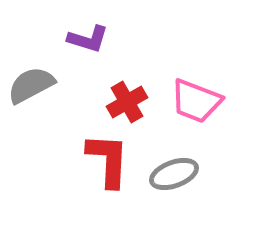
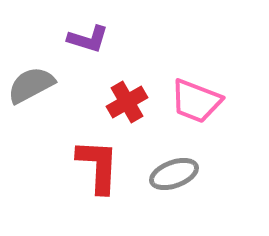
red L-shape: moved 10 px left, 6 px down
